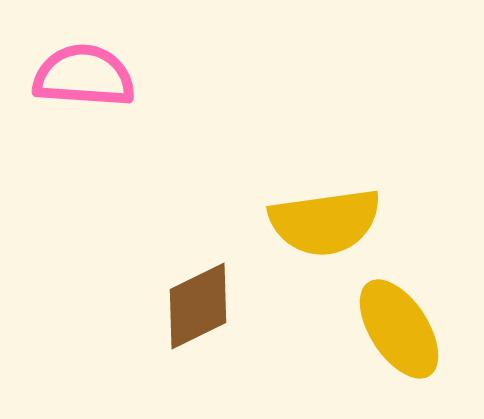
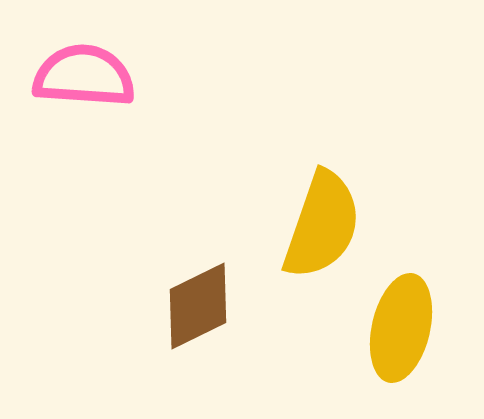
yellow semicircle: moved 3 px left, 3 px down; rotated 63 degrees counterclockwise
yellow ellipse: moved 2 px right, 1 px up; rotated 46 degrees clockwise
